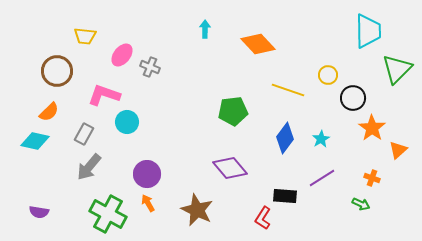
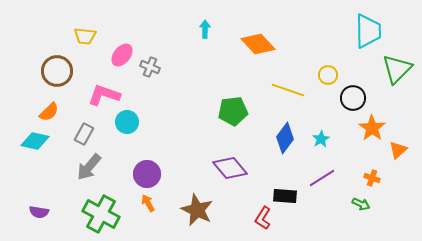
green cross: moved 7 px left
